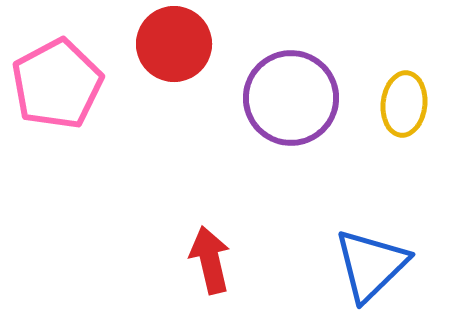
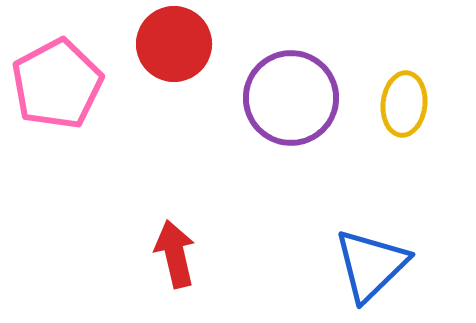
red arrow: moved 35 px left, 6 px up
